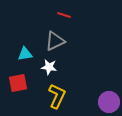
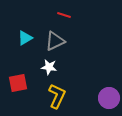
cyan triangle: moved 16 px up; rotated 21 degrees counterclockwise
purple circle: moved 4 px up
